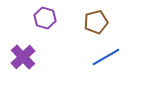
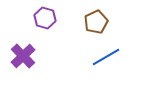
brown pentagon: rotated 10 degrees counterclockwise
purple cross: moved 1 px up
